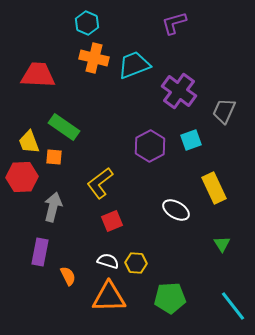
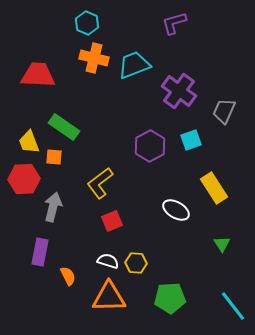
red hexagon: moved 2 px right, 2 px down
yellow rectangle: rotated 8 degrees counterclockwise
